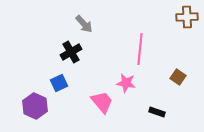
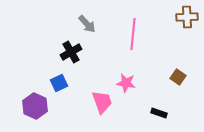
gray arrow: moved 3 px right
pink line: moved 7 px left, 15 px up
pink trapezoid: rotated 20 degrees clockwise
black rectangle: moved 2 px right, 1 px down
